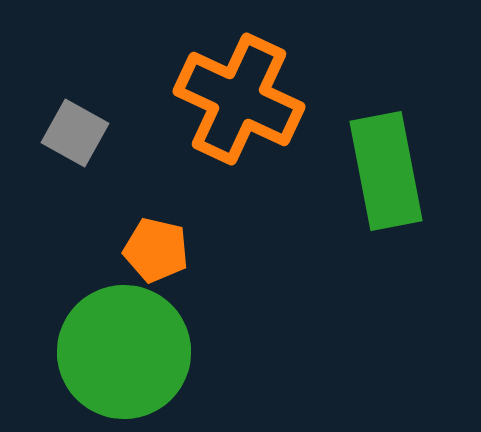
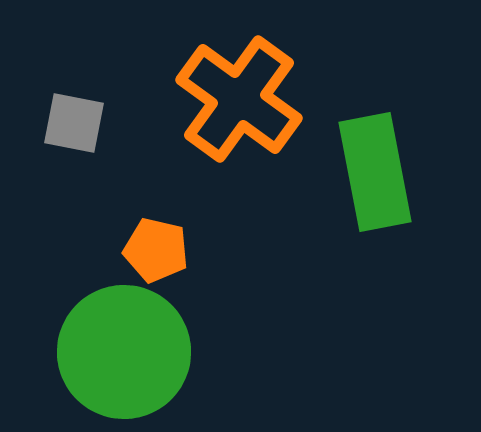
orange cross: rotated 11 degrees clockwise
gray square: moved 1 px left, 10 px up; rotated 18 degrees counterclockwise
green rectangle: moved 11 px left, 1 px down
